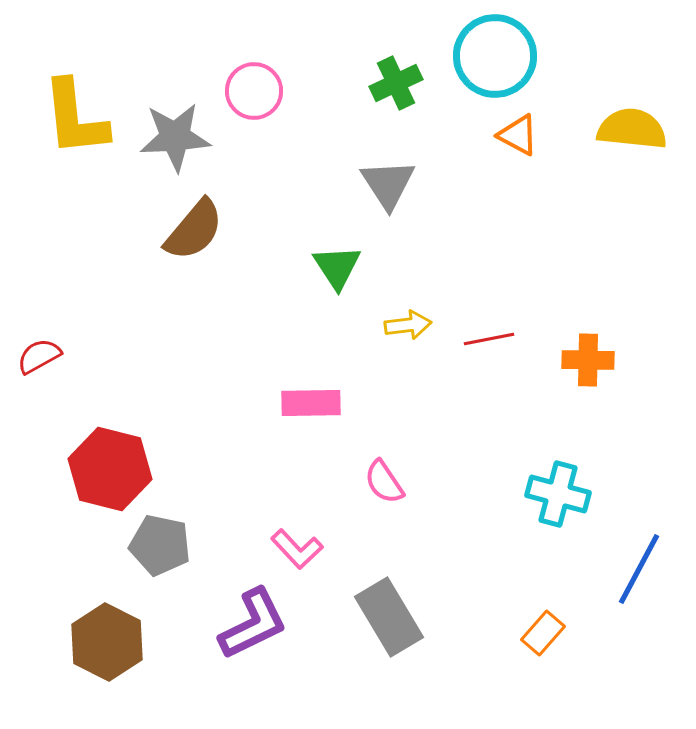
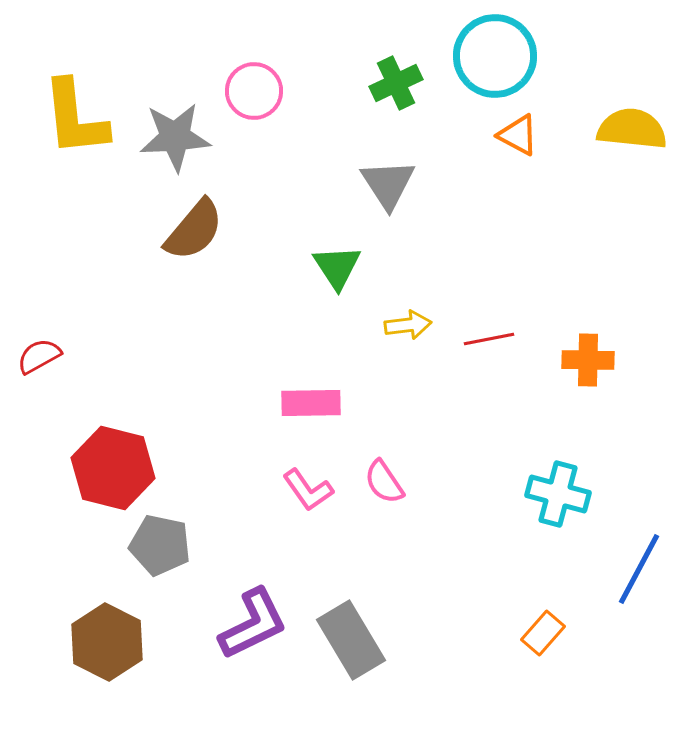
red hexagon: moved 3 px right, 1 px up
pink L-shape: moved 11 px right, 59 px up; rotated 8 degrees clockwise
gray rectangle: moved 38 px left, 23 px down
